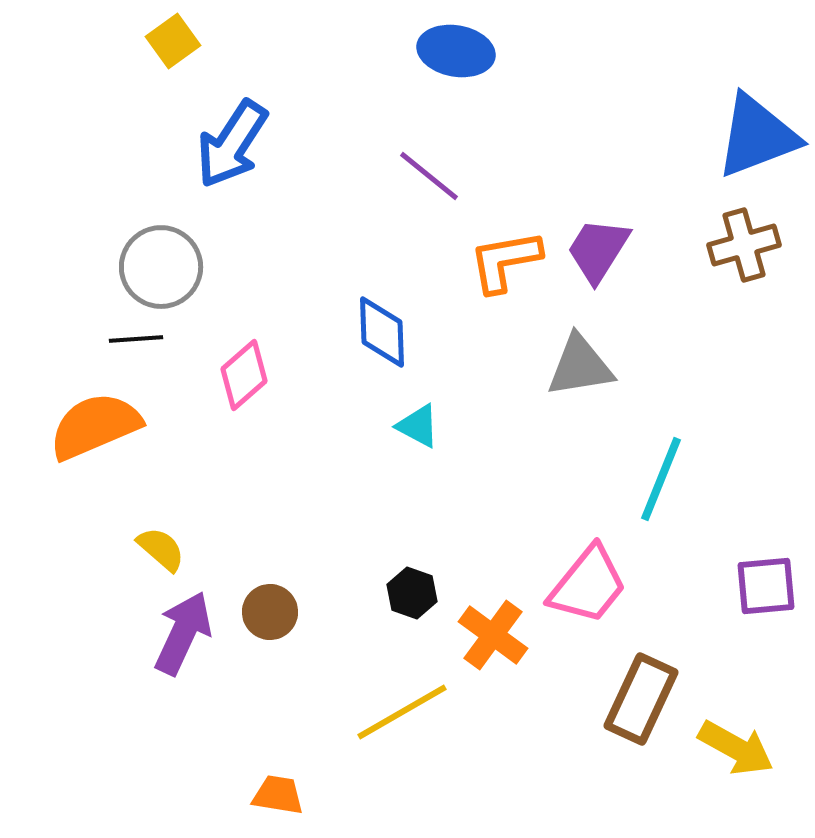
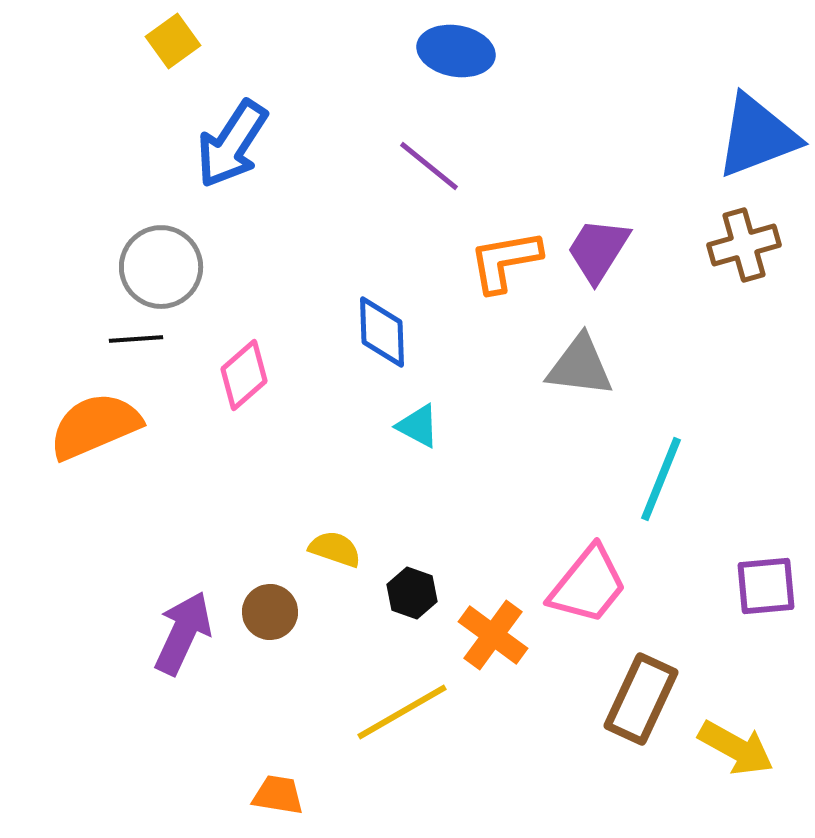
purple line: moved 10 px up
gray triangle: rotated 16 degrees clockwise
yellow semicircle: moved 174 px right; rotated 22 degrees counterclockwise
